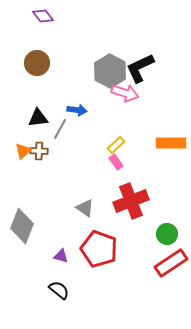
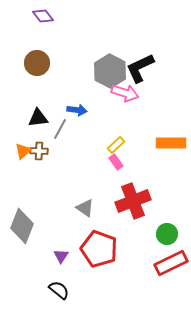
red cross: moved 2 px right
purple triangle: rotated 49 degrees clockwise
red rectangle: rotated 8 degrees clockwise
